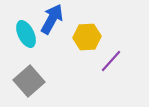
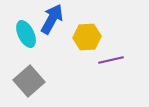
purple line: moved 1 px up; rotated 35 degrees clockwise
